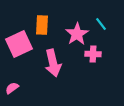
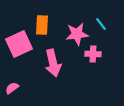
pink star: rotated 25 degrees clockwise
